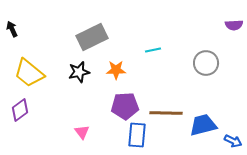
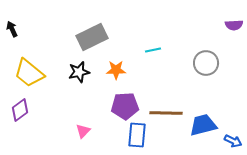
pink triangle: moved 1 px right, 1 px up; rotated 21 degrees clockwise
